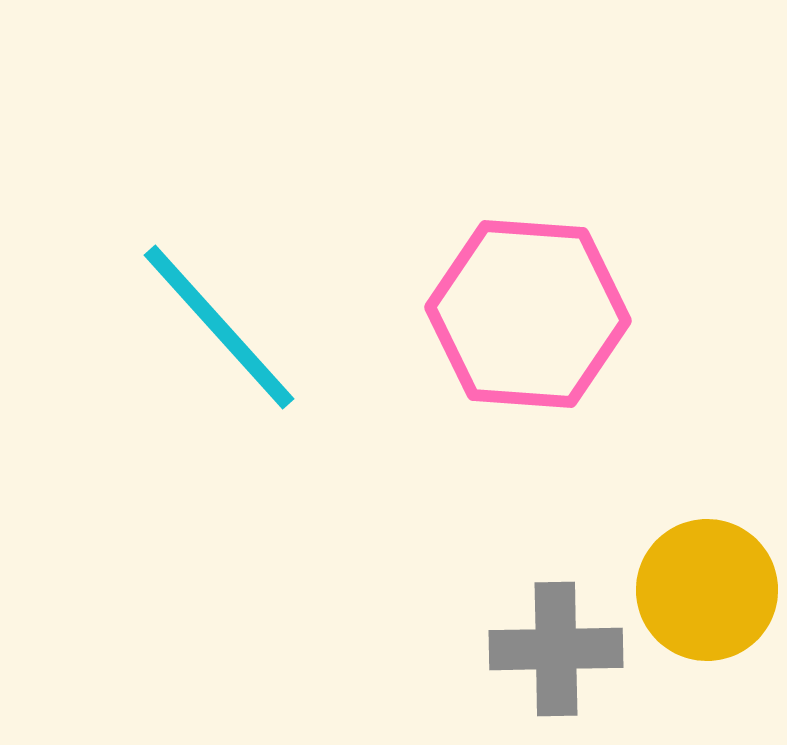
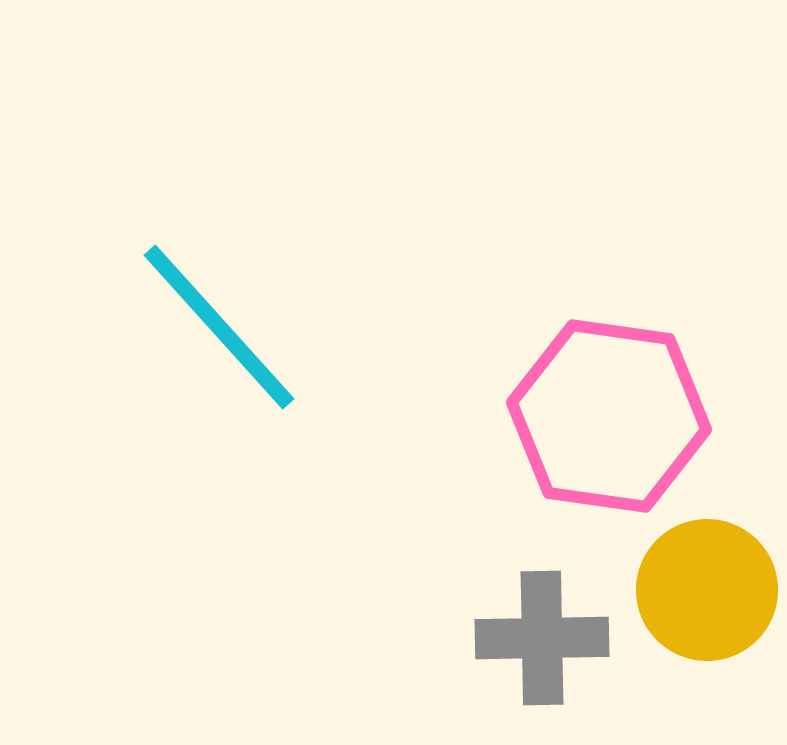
pink hexagon: moved 81 px right, 102 px down; rotated 4 degrees clockwise
gray cross: moved 14 px left, 11 px up
